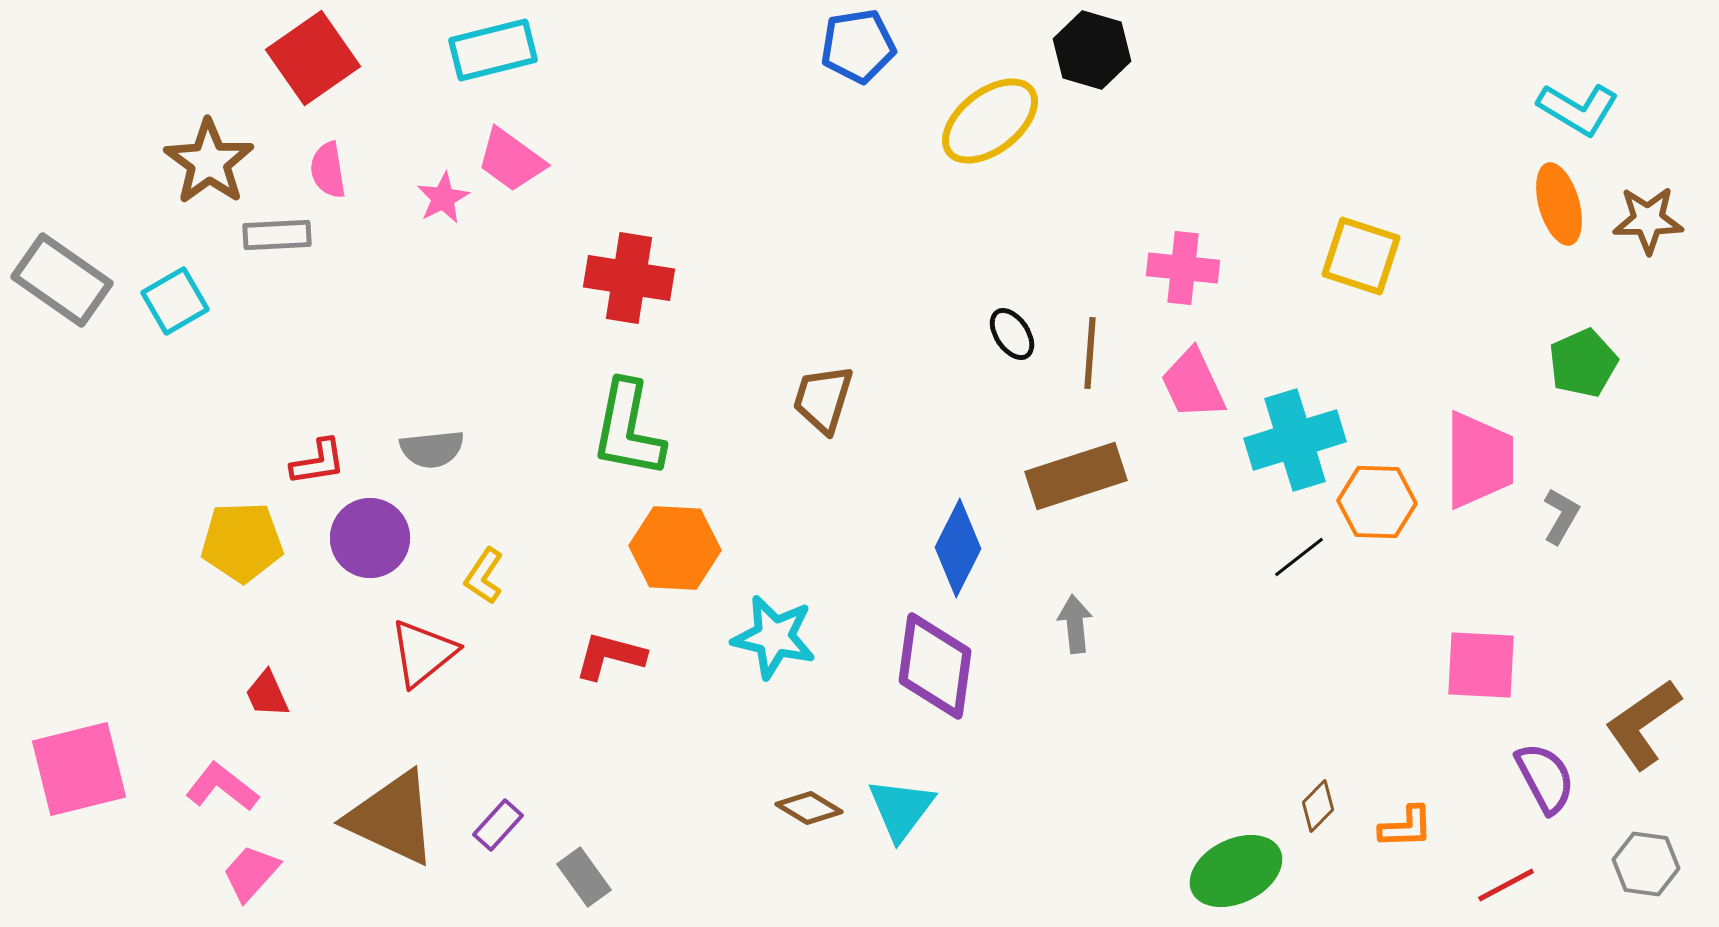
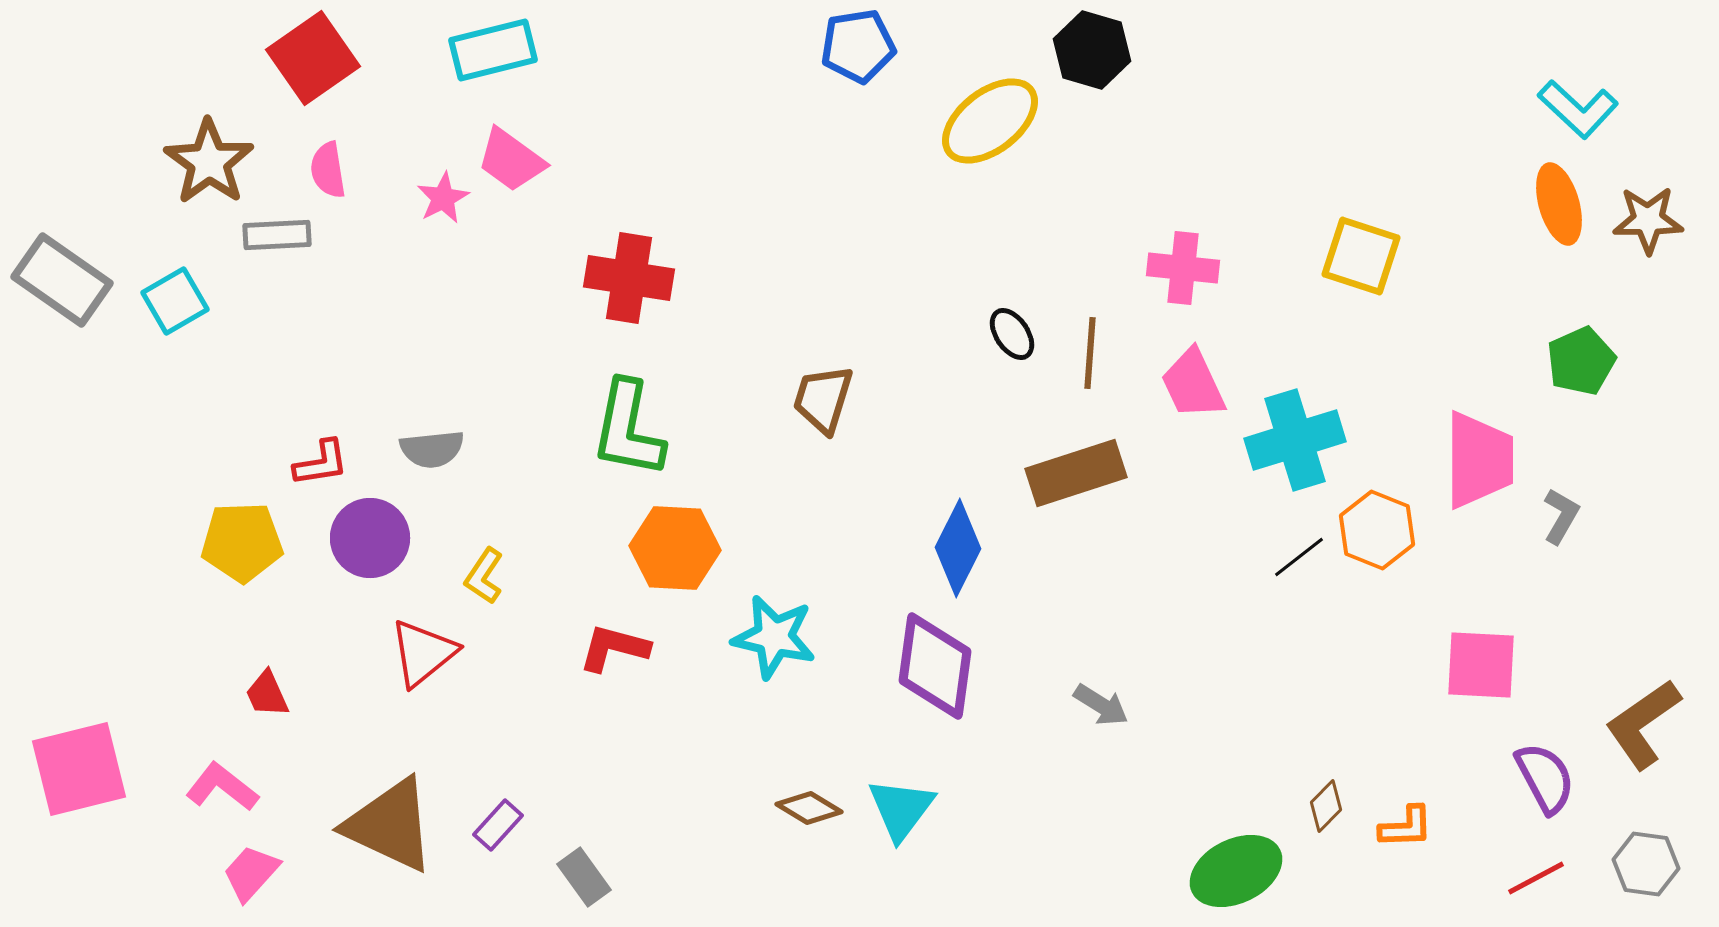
cyan L-shape at (1578, 109): rotated 12 degrees clockwise
green pentagon at (1583, 363): moved 2 px left, 2 px up
red L-shape at (318, 462): moved 3 px right, 1 px down
brown rectangle at (1076, 476): moved 3 px up
orange hexagon at (1377, 502): moved 28 px down; rotated 20 degrees clockwise
gray arrow at (1075, 624): moved 26 px right, 81 px down; rotated 128 degrees clockwise
red L-shape at (610, 656): moved 4 px right, 8 px up
brown diamond at (1318, 806): moved 8 px right
brown triangle at (392, 818): moved 2 px left, 7 px down
red line at (1506, 885): moved 30 px right, 7 px up
